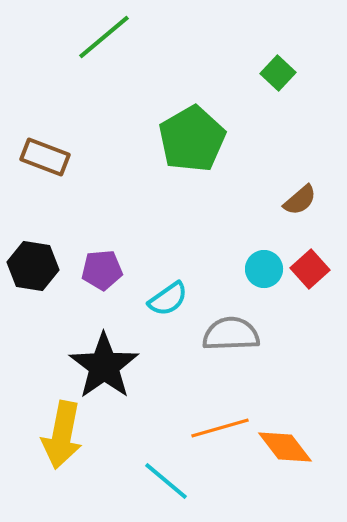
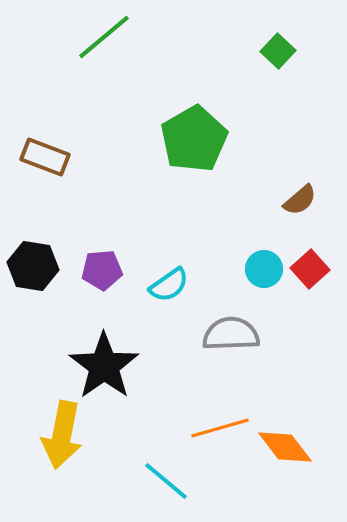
green square: moved 22 px up
green pentagon: moved 2 px right
cyan semicircle: moved 1 px right, 14 px up
